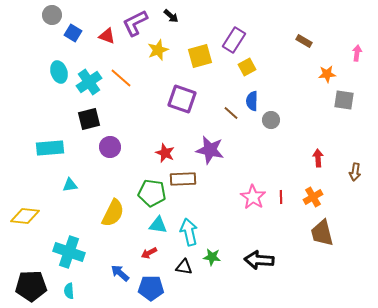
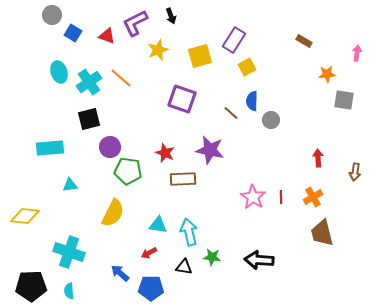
black arrow at (171, 16): rotated 28 degrees clockwise
green pentagon at (152, 193): moved 24 px left, 22 px up
